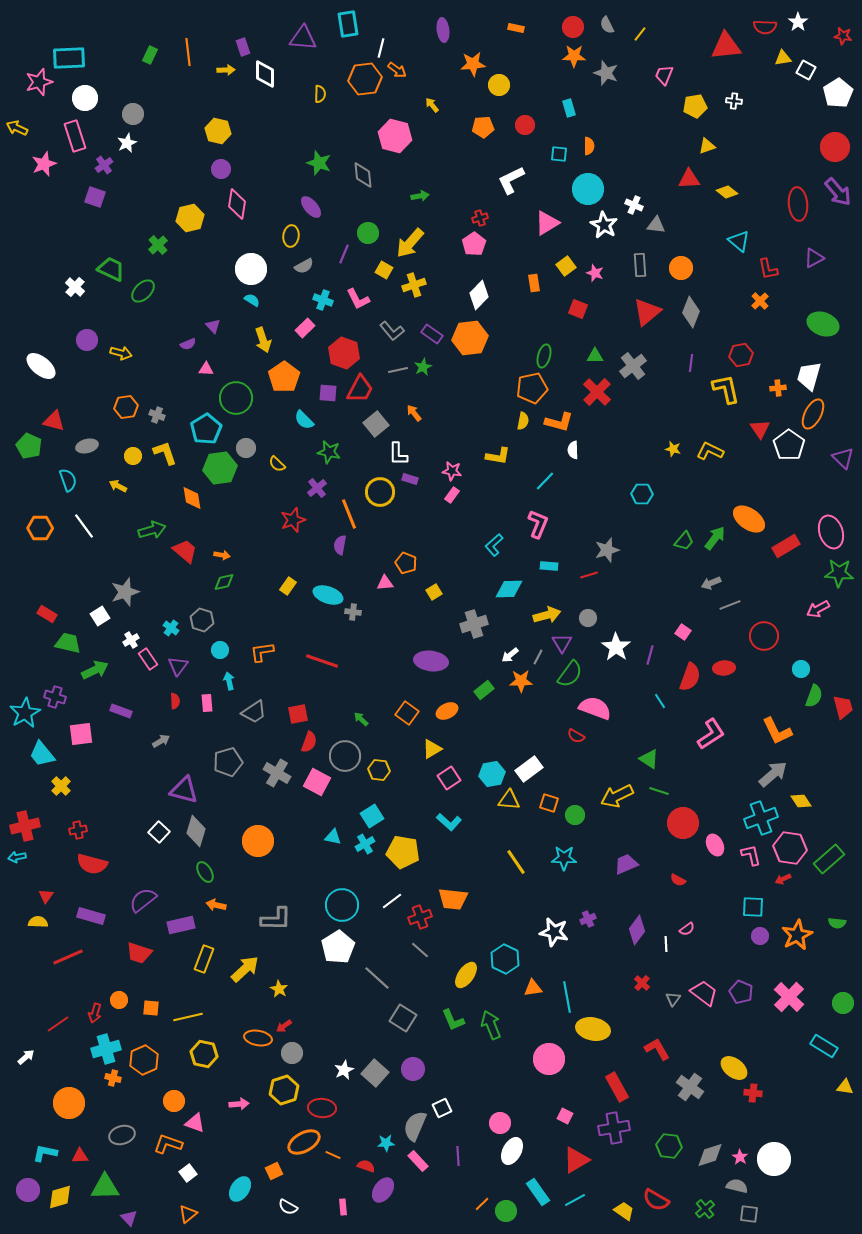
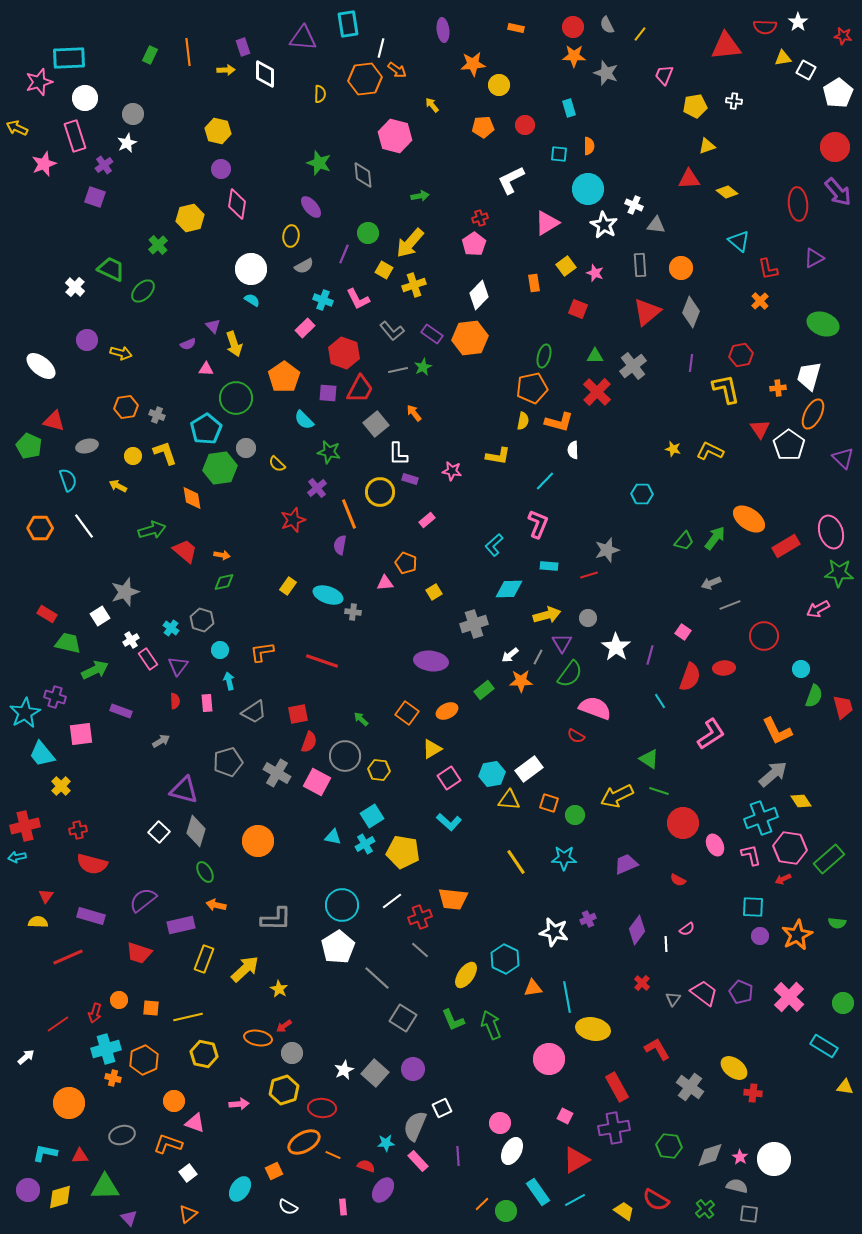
yellow arrow at (263, 340): moved 29 px left, 4 px down
pink rectangle at (452, 495): moved 25 px left, 25 px down; rotated 14 degrees clockwise
